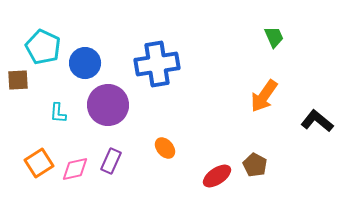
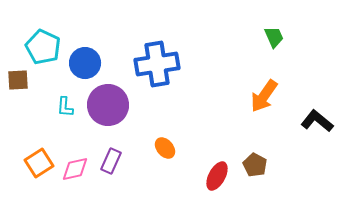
cyan L-shape: moved 7 px right, 6 px up
red ellipse: rotated 28 degrees counterclockwise
